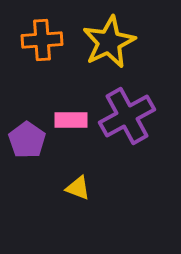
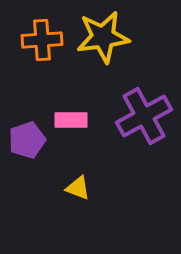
yellow star: moved 6 px left, 5 px up; rotated 18 degrees clockwise
purple cross: moved 17 px right
purple pentagon: rotated 18 degrees clockwise
